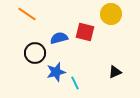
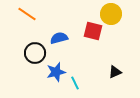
red square: moved 8 px right, 1 px up
